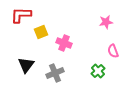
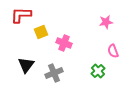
gray cross: moved 1 px left
